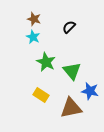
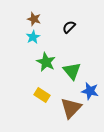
cyan star: rotated 16 degrees clockwise
yellow rectangle: moved 1 px right
brown triangle: rotated 35 degrees counterclockwise
